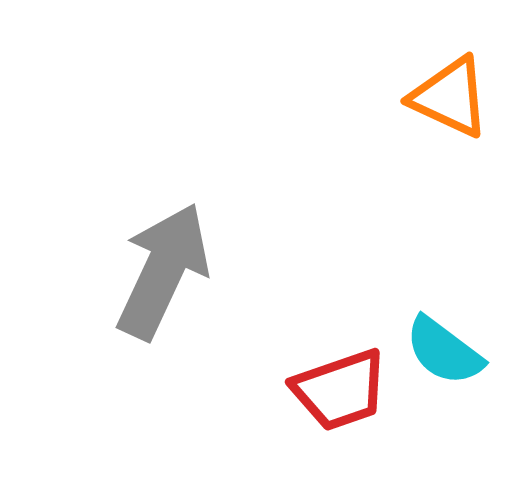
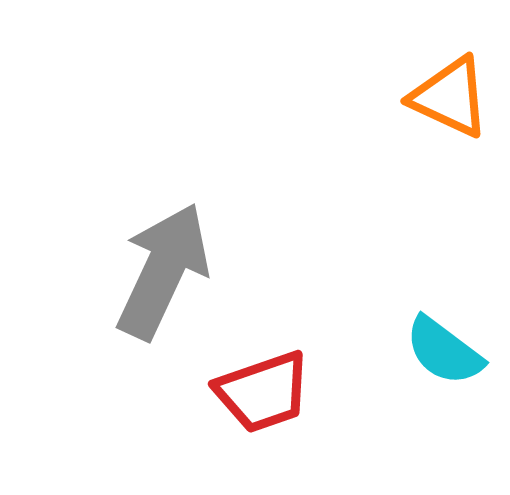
red trapezoid: moved 77 px left, 2 px down
